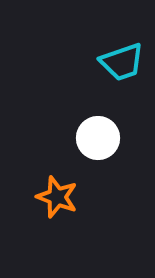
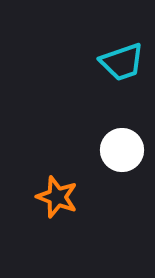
white circle: moved 24 px right, 12 px down
